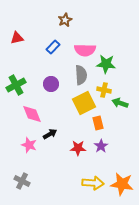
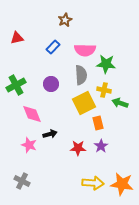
black arrow: rotated 16 degrees clockwise
